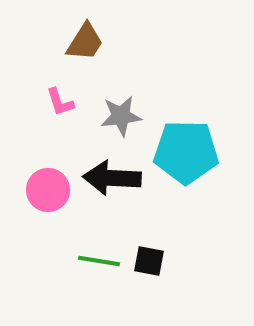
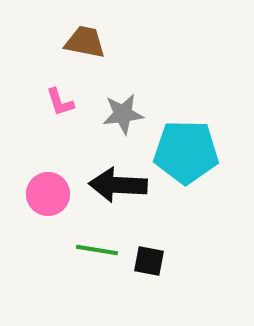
brown trapezoid: rotated 111 degrees counterclockwise
gray star: moved 2 px right, 2 px up
black arrow: moved 6 px right, 7 px down
pink circle: moved 4 px down
green line: moved 2 px left, 11 px up
